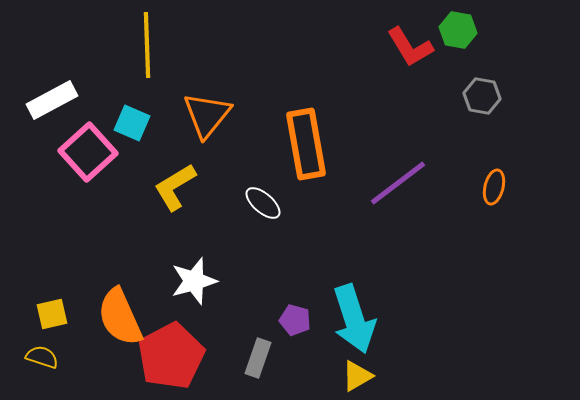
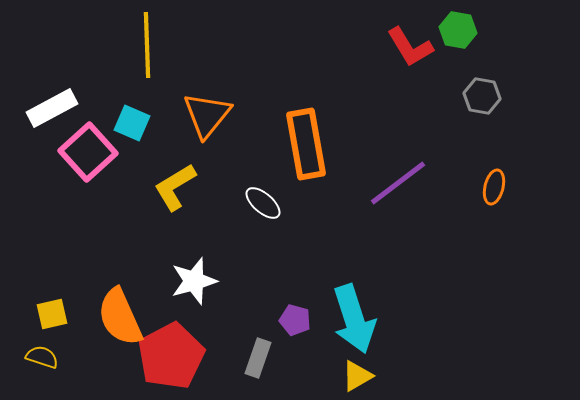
white rectangle: moved 8 px down
